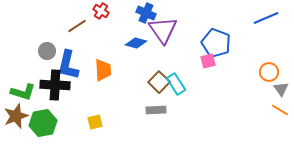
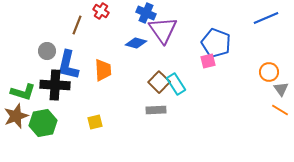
brown line: moved 1 px up; rotated 36 degrees counterclockwise
